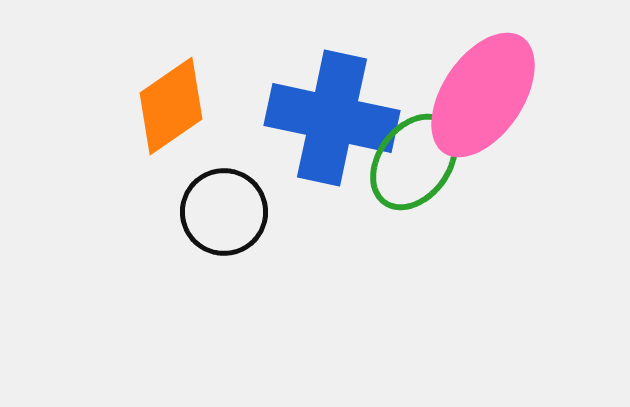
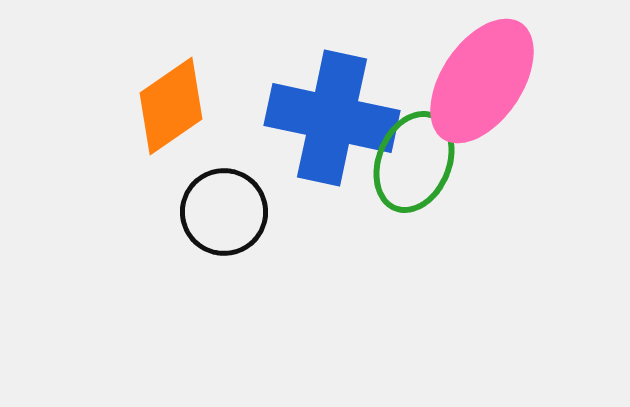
pink ellipse: moved 1 px left, 14 px up
green ellipse: rotated 14 degrees counterclockwise
